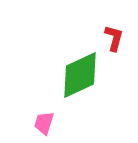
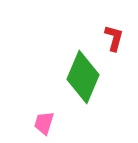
green diamond: moved 3 px right, 2 px down; rotated 42 degrees counterclockwise
